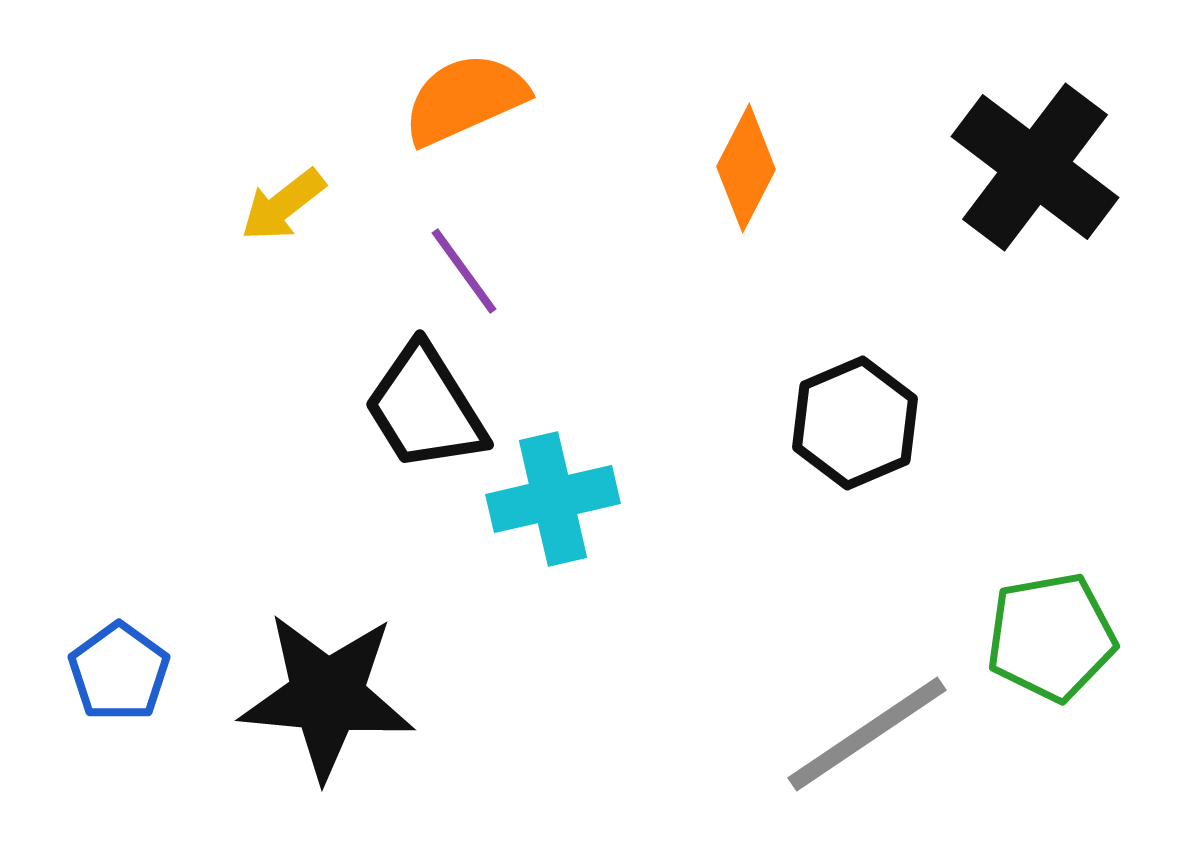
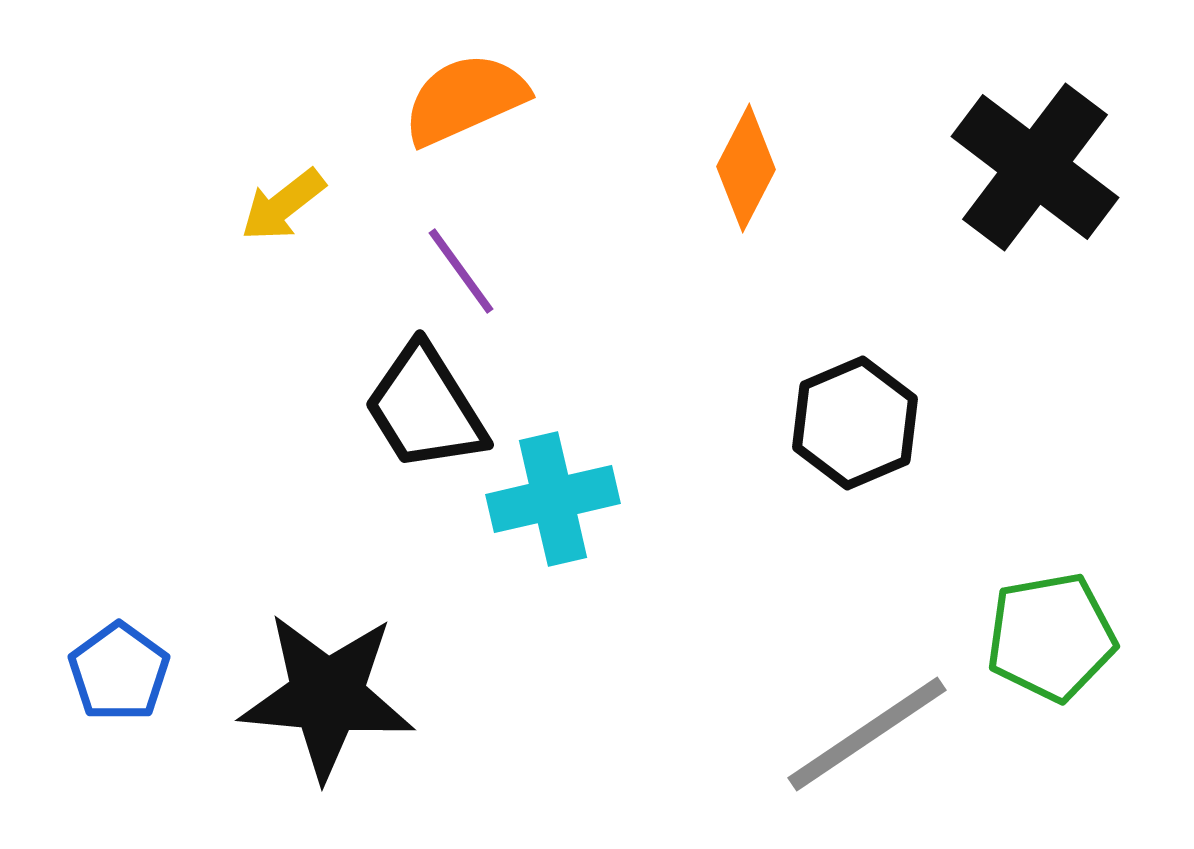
purple line: moved 3 px left
